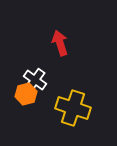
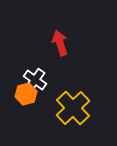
yellow cross: rotated 28 degrees clockwise
